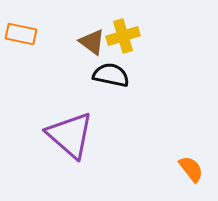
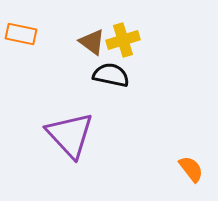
yellow cross: moved 4 px down
purple triangle: rotated 6 degrees clockwise
